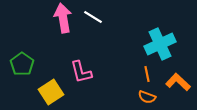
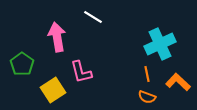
pink arrow: moved 6 px left, 19 px down
yellow square: moved 2 px right, 2 px up
